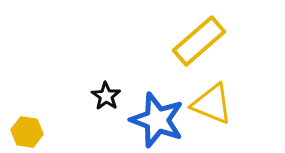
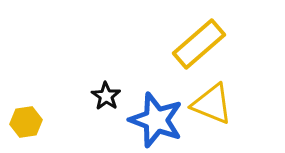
yellow rectangle: moved 3 px down
blue star: moved 1 px left
yellow hexagon: moved 1 px left, 10 px up; rotated 16 degrees counterclockwise
